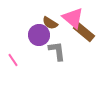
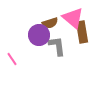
brown semicircle: rotated 49 degrees counterclockwise
brown rectangle: moved 2 px left; rotated 40 degrees clockwise
gray L-shape: moved 5 px up
pink line: moved 1 px left, 1 px up
